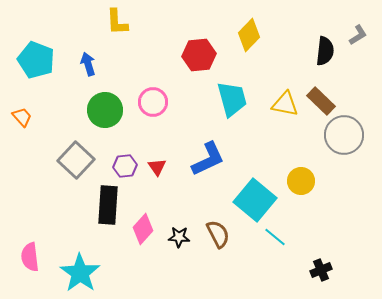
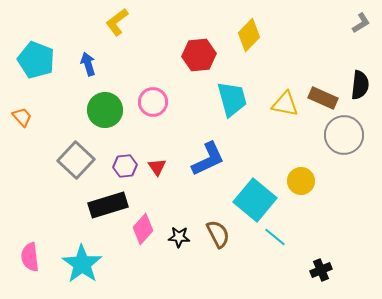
yellow L-shape: rotated 56 degrees clockwise
gray L-shape: moved 3 px right, 12 px up
black semicircle: moved 35 px right, 34 px down
brown rectangle: moved 2 px right, 3 px up; rotated 20 degrees counterclockwise
black rectangle: rotated 69 degrees clockwise
cyan star: moved 2 px right, 9 px up
